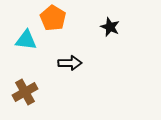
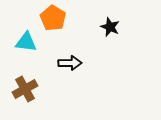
cyan triangle: moved 2 px down
brown cross: moved 3 px up
